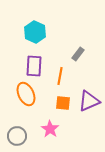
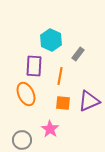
cyan hexagon: moved 16 px right, 8 px down
gray circle: moved 5 px right, 4 px down
